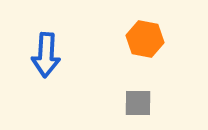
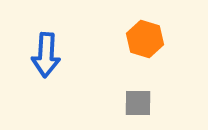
orange hexagon: rotated 6 degrees clockwise
